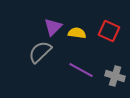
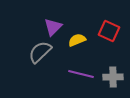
yellow semicircle: moved 7 px down; rotated 30 degrees counterclockwise
purple line: moved 4 px down; rotated 15 degrees counterclockwise
gray cross: moved 2 px left, 1 px down; rotated 18 degrees counterclockwise
